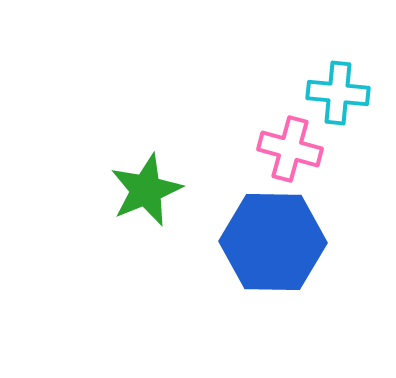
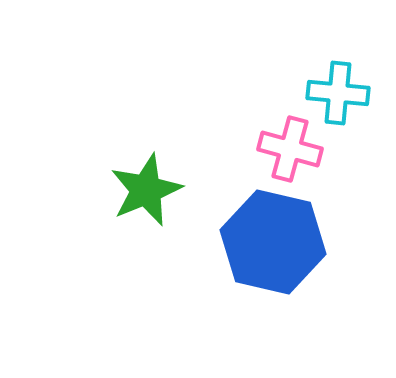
blue hexagon: rotated 12 degrees clockwise
